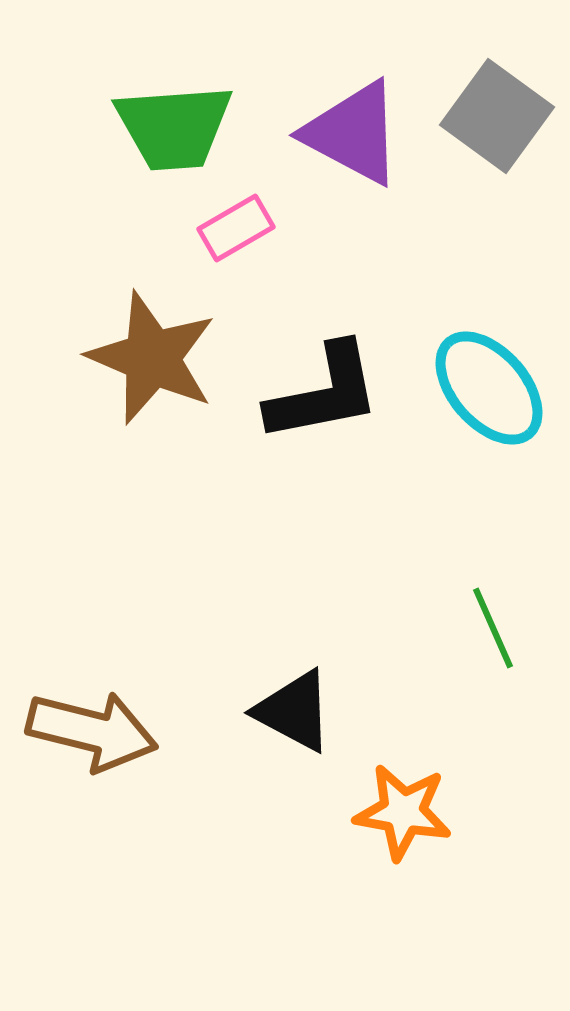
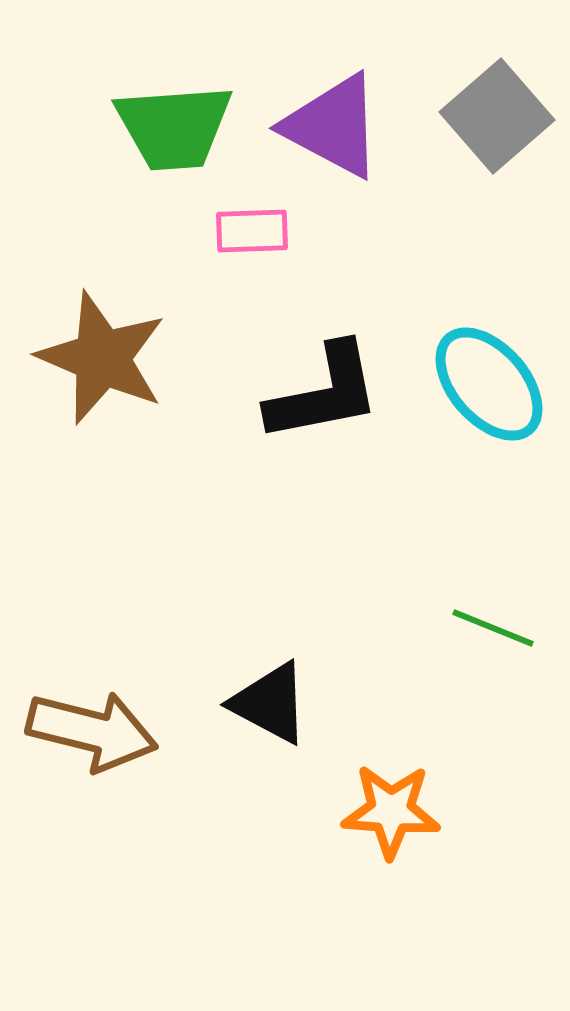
gray square: rotated 13 degrees clockwise
purple triangle: moved 20 px left, 7 px up
pink rectangle: moved 16 px right, 3 px down; rotated 28 degrees clockwise
brown star: moved 50 px left
cyan ellipse: moved 4 px up
green line: rotated 44 degrees counterclockwise
black triangle: moved 24 px left, 8 px up
orange star: moved 12 px left, 1 px up; rotated 6 degrees counterclockwise
